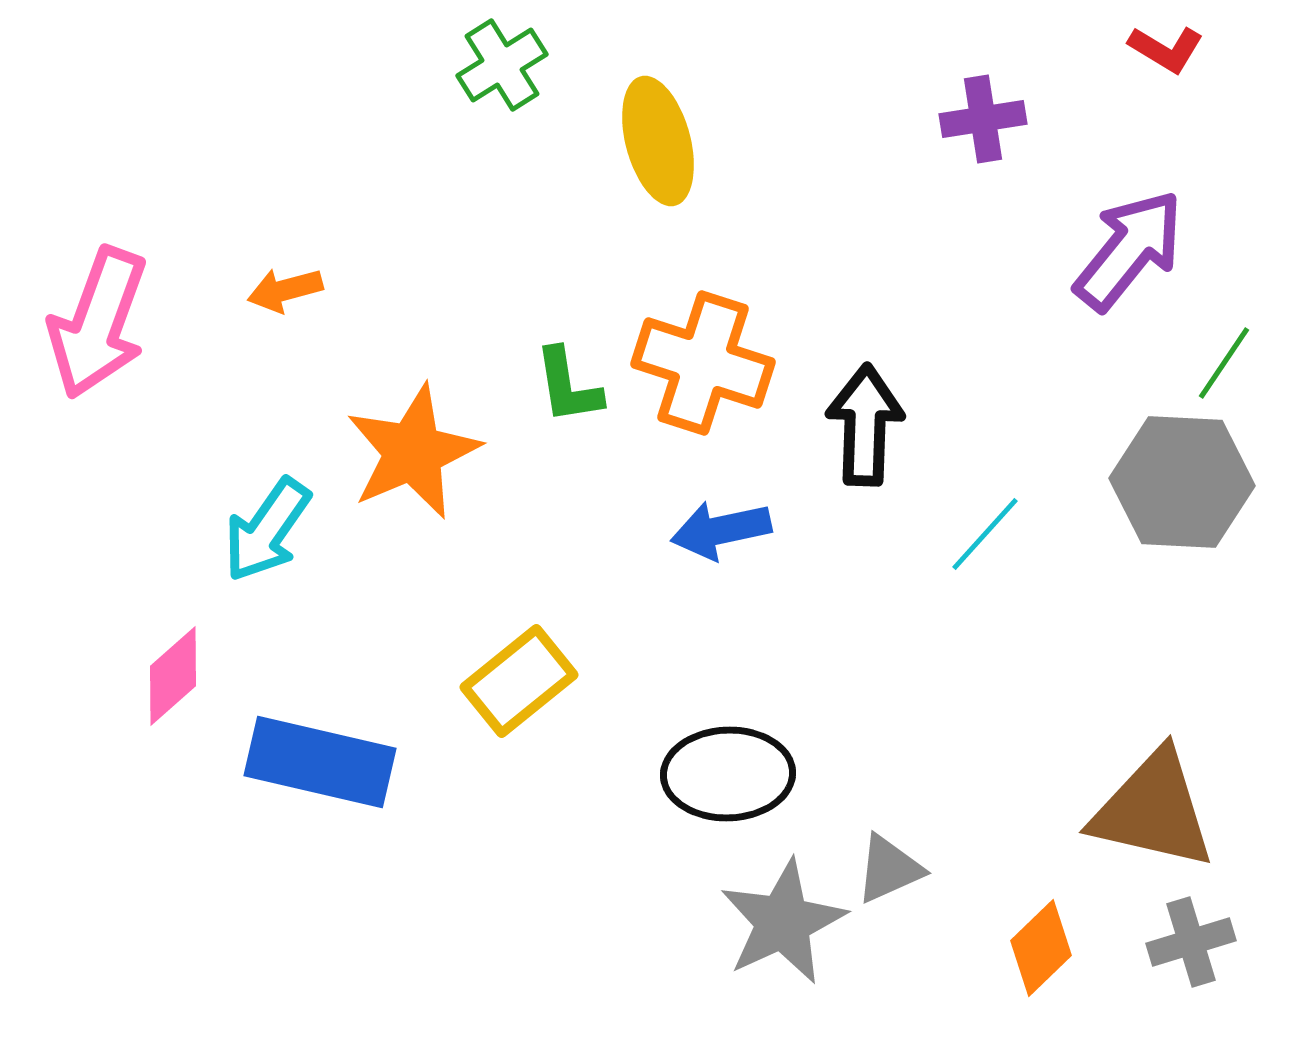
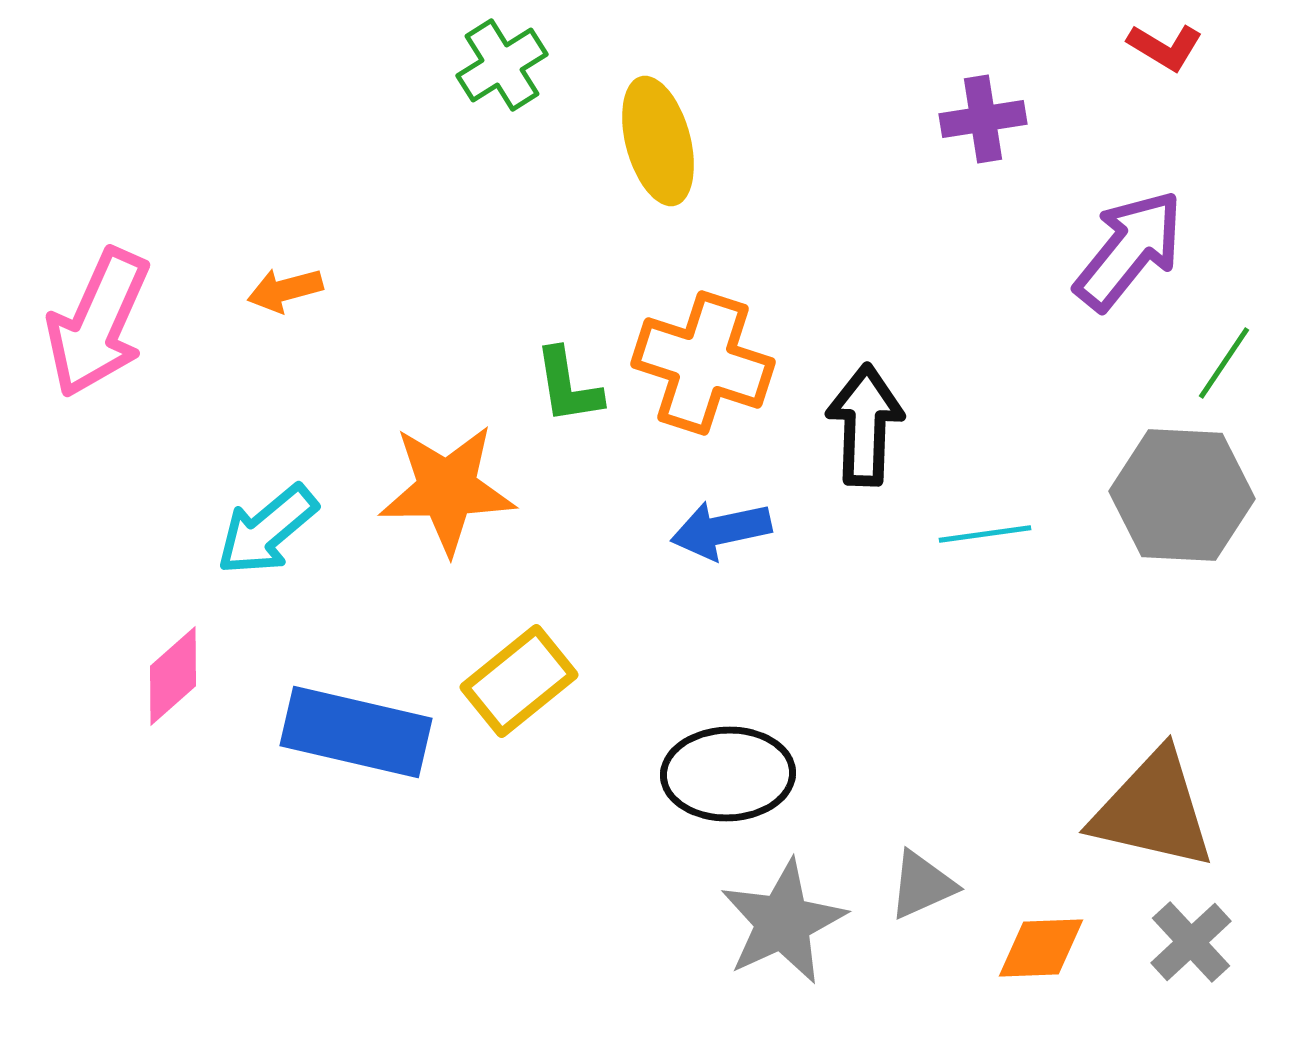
red L-shape: moved 1 px left, 2 px up
pink arrow: rotated 4 degrees clockwise
orange star: moved 34 px right, 37 px down; rotated 22 degrees clockwise
gray hexagon: moved 13 px down
cyan arrow: rotated 15 degrees clockwise
cyan line: rotated 40 degrees clockwise
blue rectangle: moved 36 px right, 30 px up
gray triangle: moved 33 px right, 16 px down
gray cross: rotated 26 degrees counterclockwise
orange diamond: rotated 42 degrees clockwise
